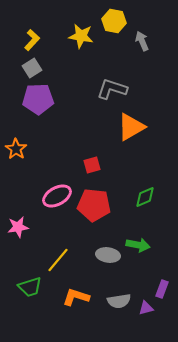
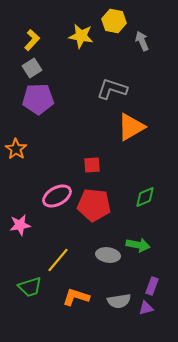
red square: rotated 12 degrees clockwise
pink star: moved 2 px right, 2 px up
purple rectangle: moved 10 px left, 3 px up
